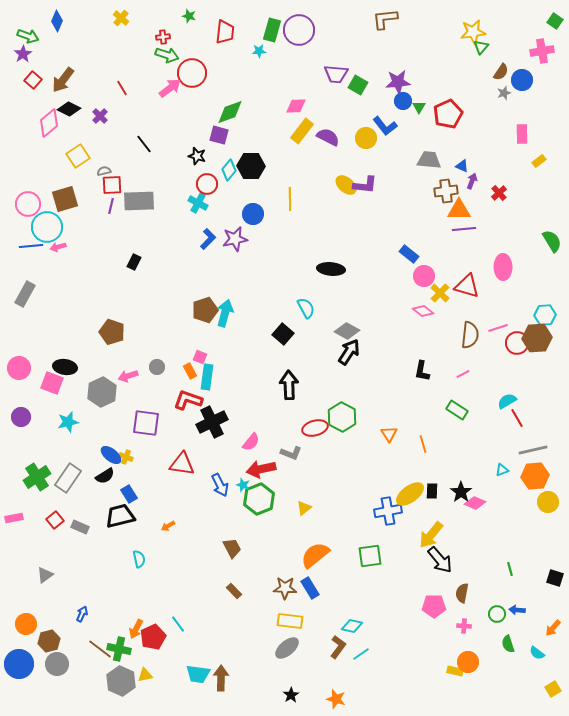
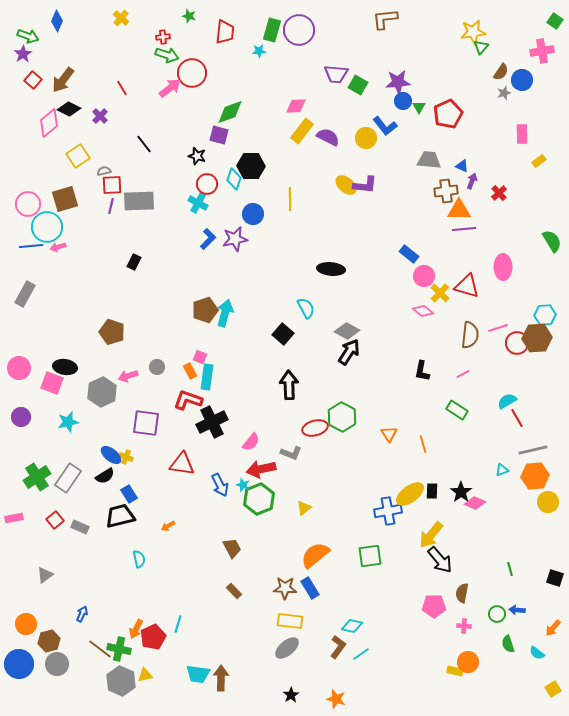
cyan diamond at (229, 170): moved 5 px right, 9 px down; rotated 20 degrees counterclockwise
cyan line at (178, 624): rotated 54 degrees clockwise
